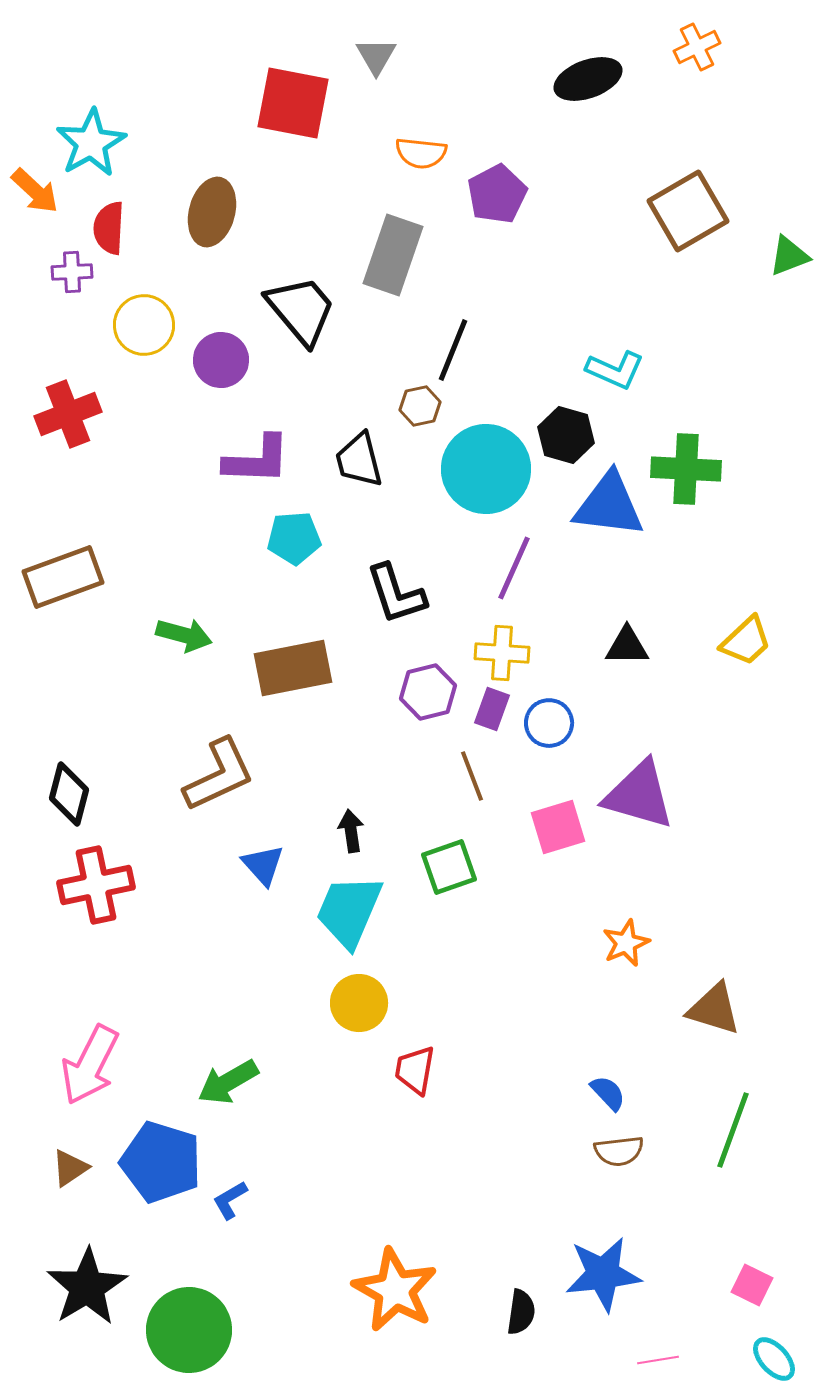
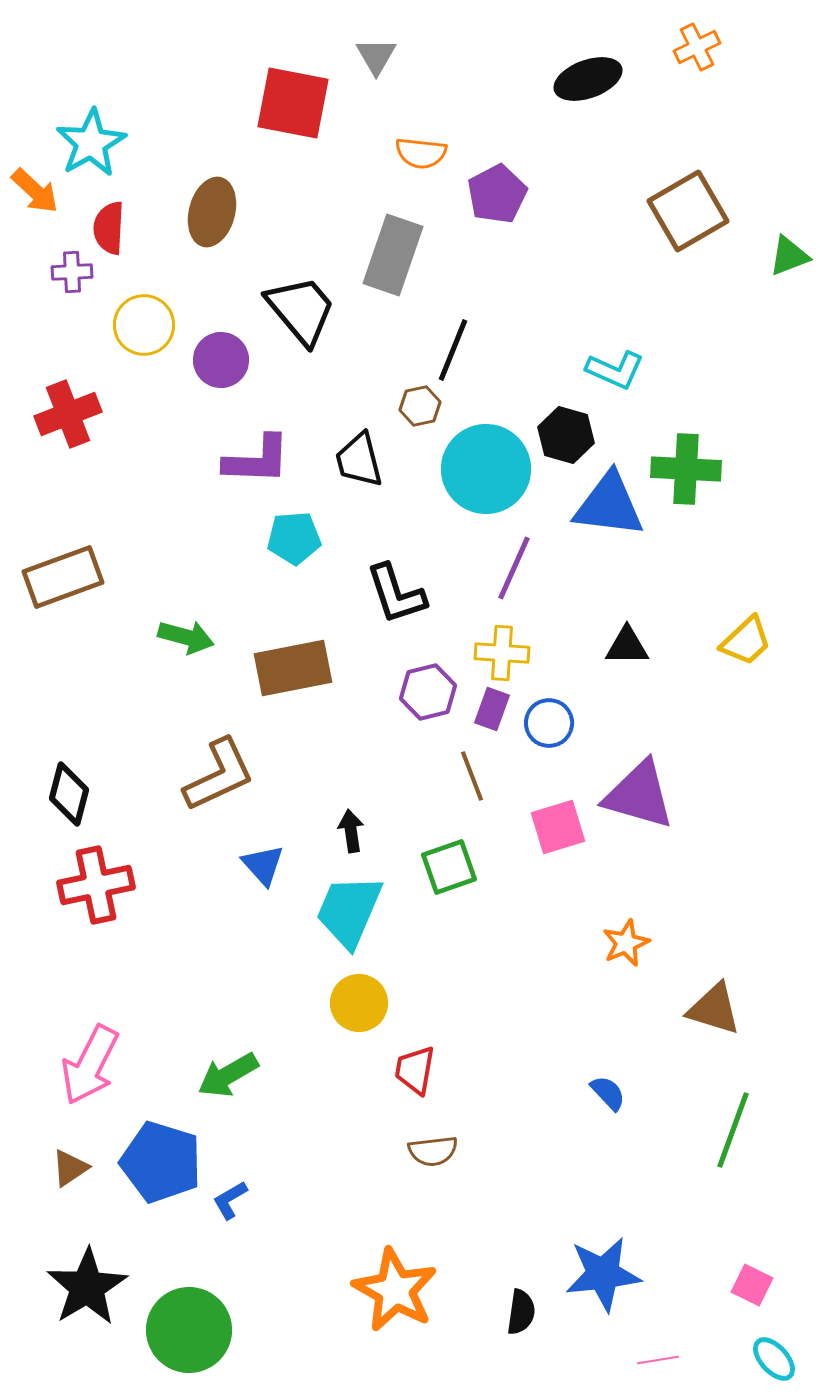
green arrow at (184, 635): moved 2 px right, 2 px down
green arrow at (228, 1082): moved 7 px up
brown semicircle at (619, 1151): moved 186 px left
